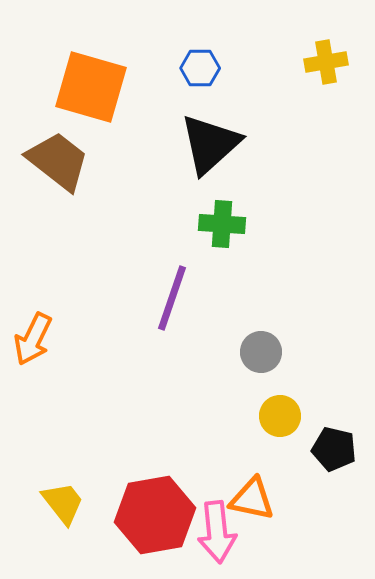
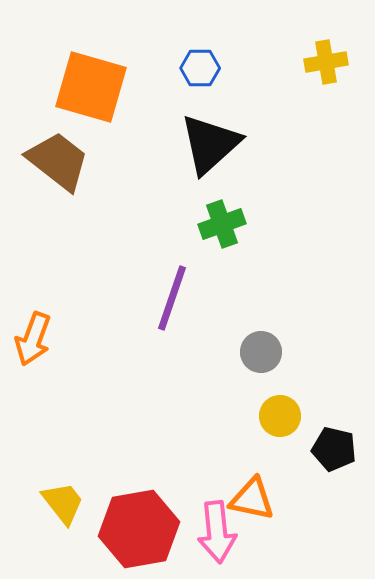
green cross: rotated 24 degrees counterclockwise
orange arrow: rotated 6 degrees counterclockwise
red hexagon: moved 16 px left, 14 px down
